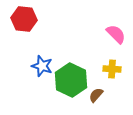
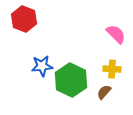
red hexagon: rotated 15 degrees clockwise
blue star: rotated 25 degrees counterclockwise
brown semicircle: moved 8 px right, 3 px up
